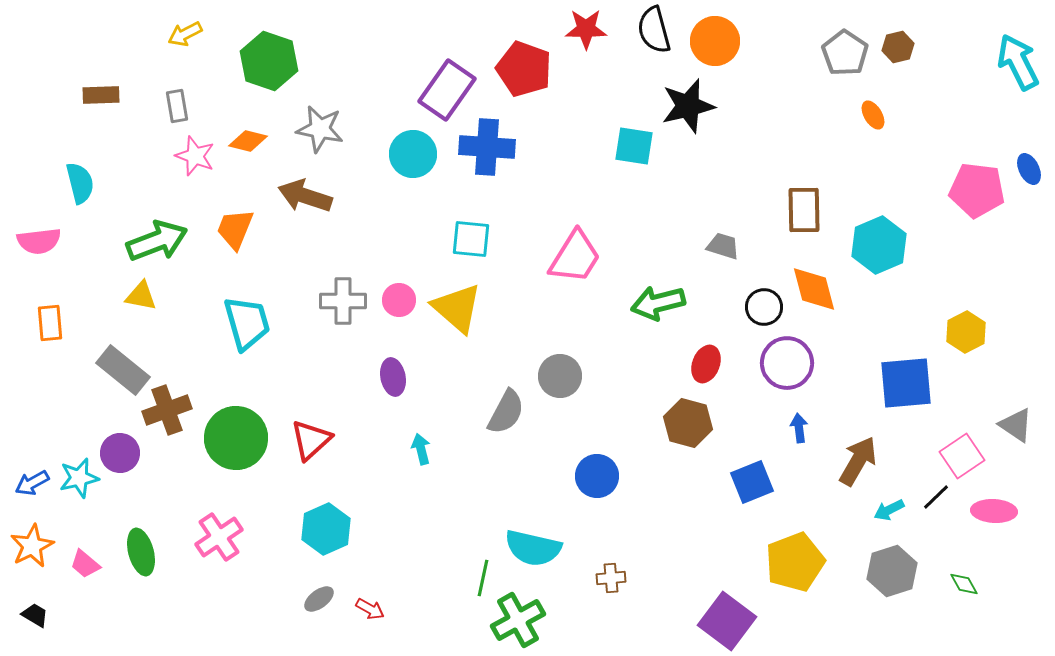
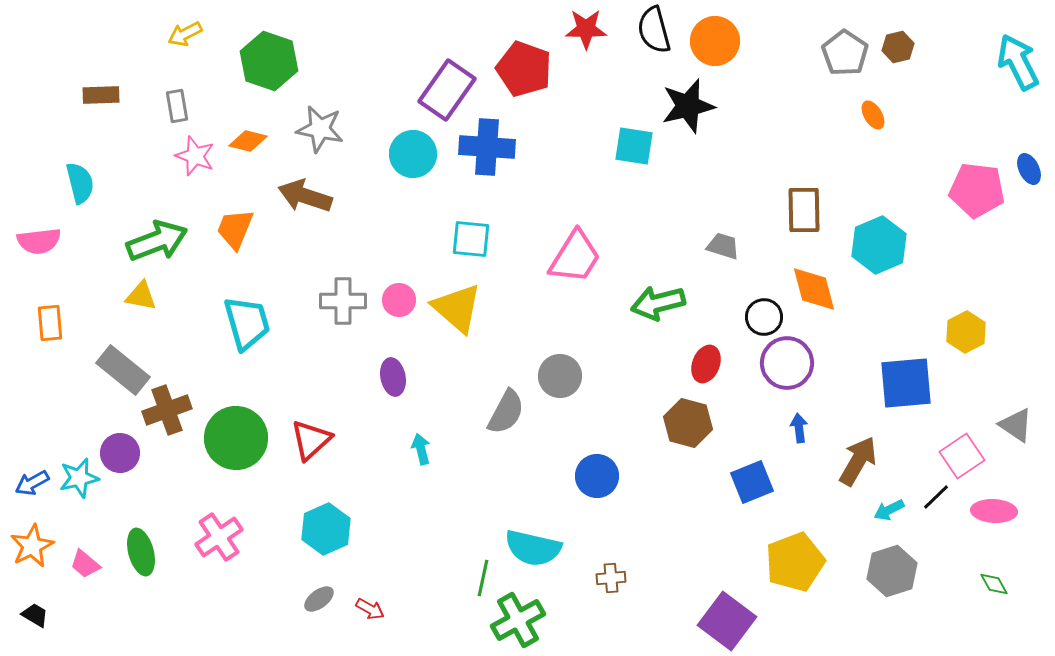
black circle at (764, 307): moved 10 px down
green diamond at (964, 584): moved 30 px right
